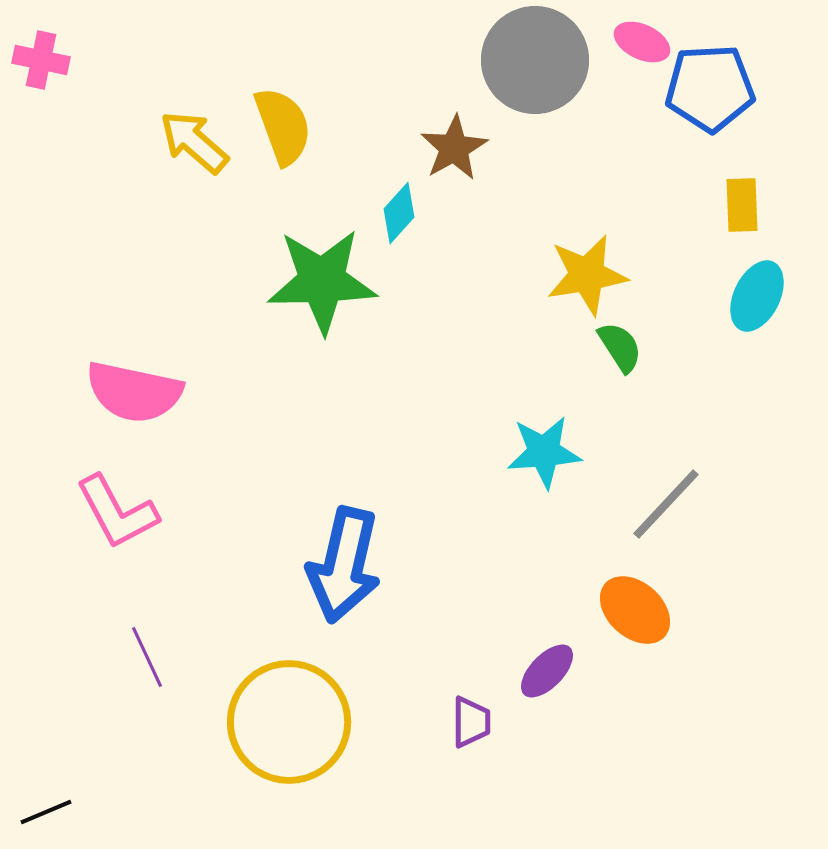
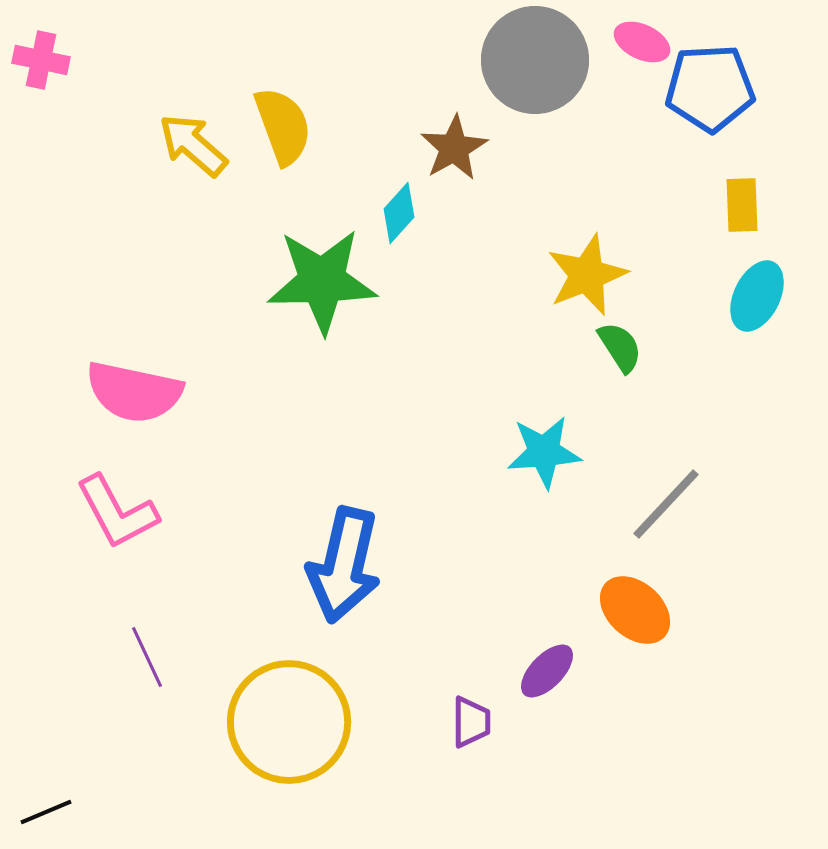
yellow arrow: moved 1 px left, 3 px down
yellow star: rotated 12 degrees counterclockwise
